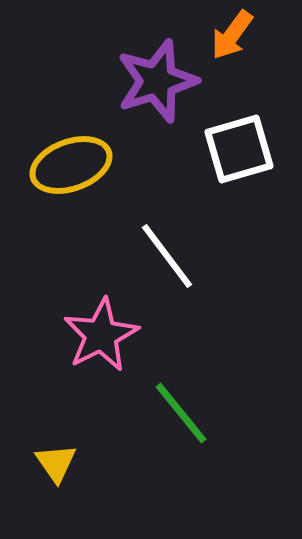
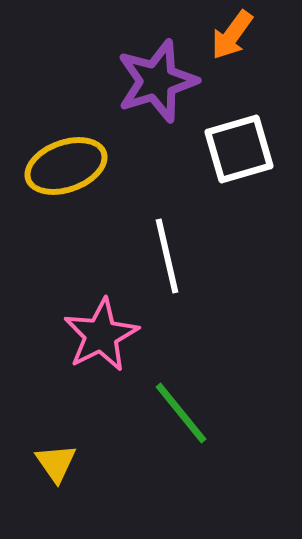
yellow ellipse: moved 5 px left, 1 px down
white line: rotated 24 degrees clockwise
